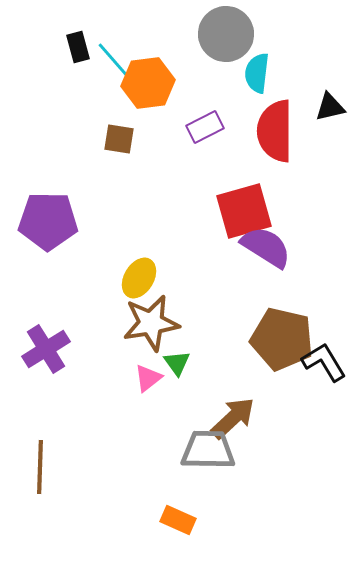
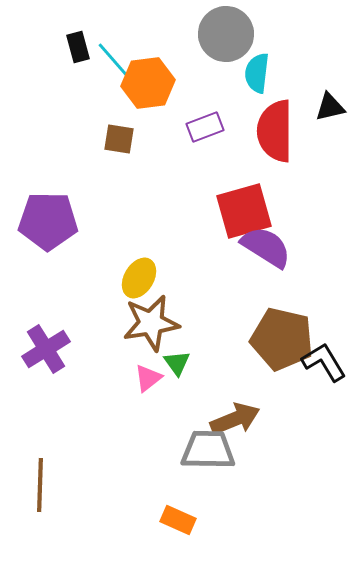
purple rectangle: rotated 6 degrees clockwise
brown arrow: moved 2 px right, 1 px down; rotated 21 degrees clockwise
brown line: moved 18 px down
